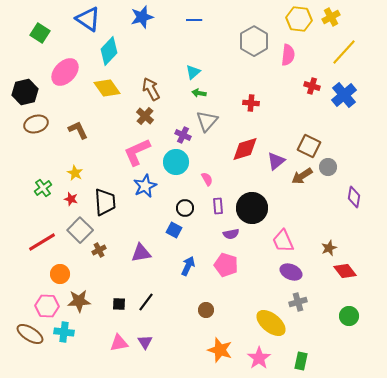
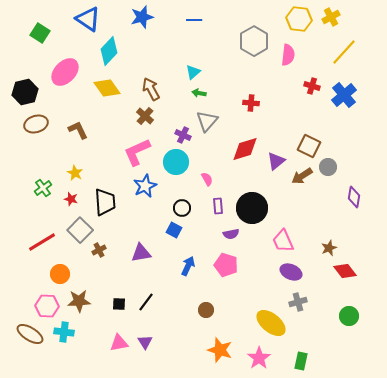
black circle at (185, 208): moved 3 px left
